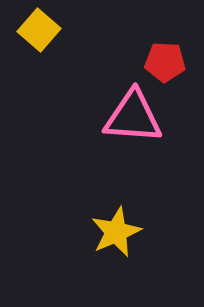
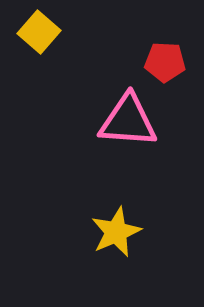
yellow square: moved 2 px down
pink triangle: moved 5 px left, 4 px down
